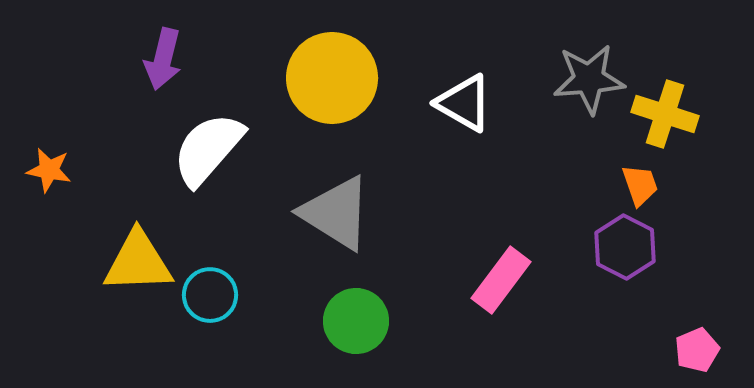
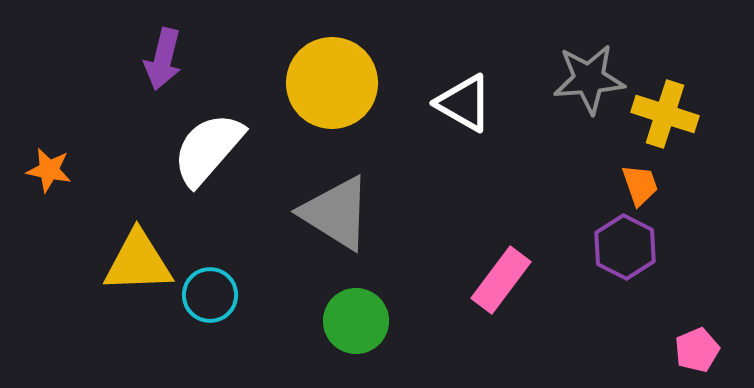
yellow circle: moved 5 px down
